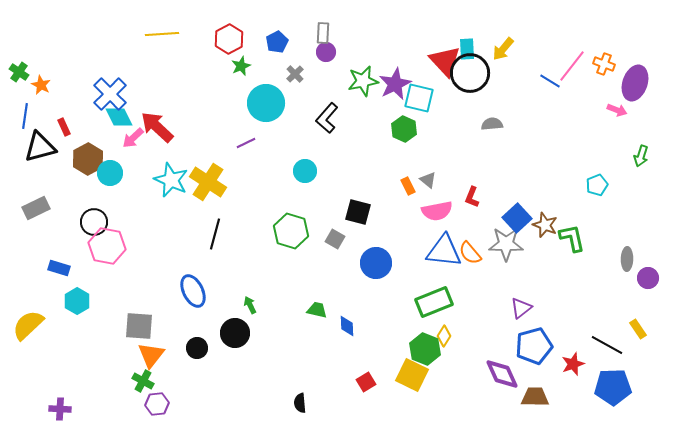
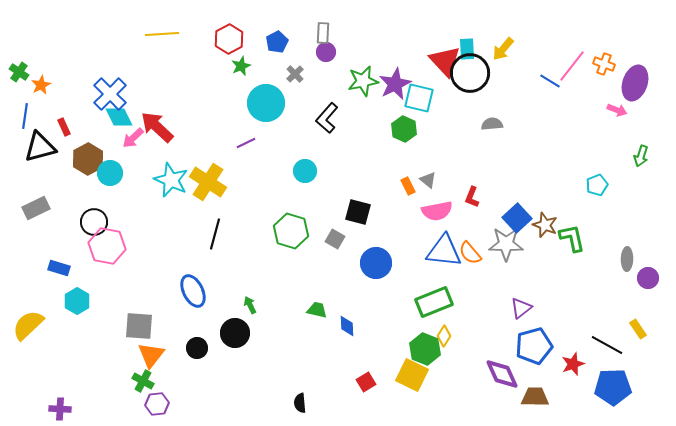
orange star at (41, 85): rotated 18 degrees clockwise
